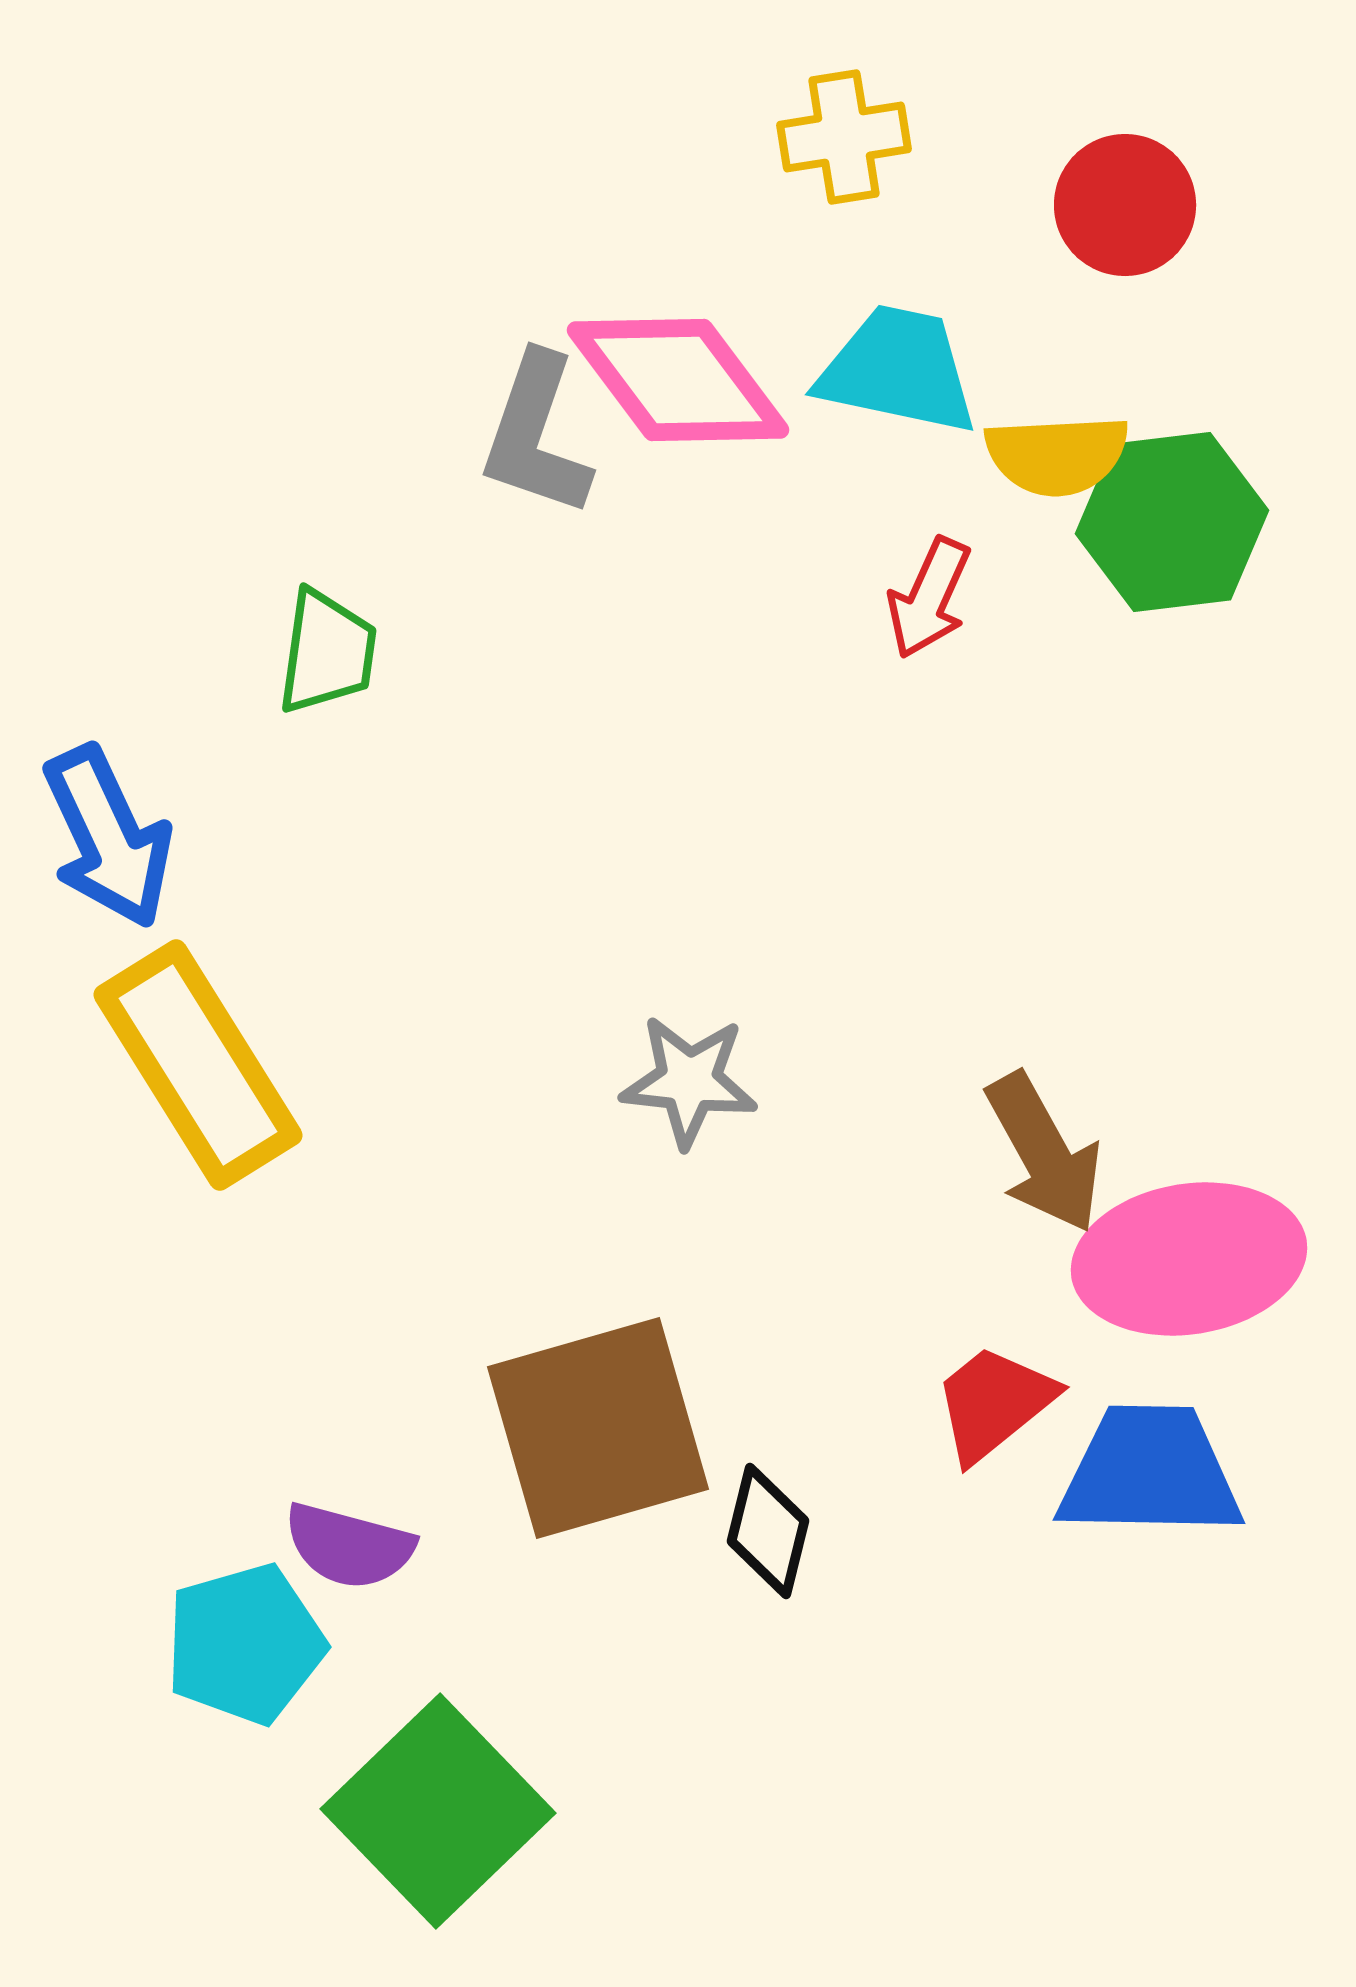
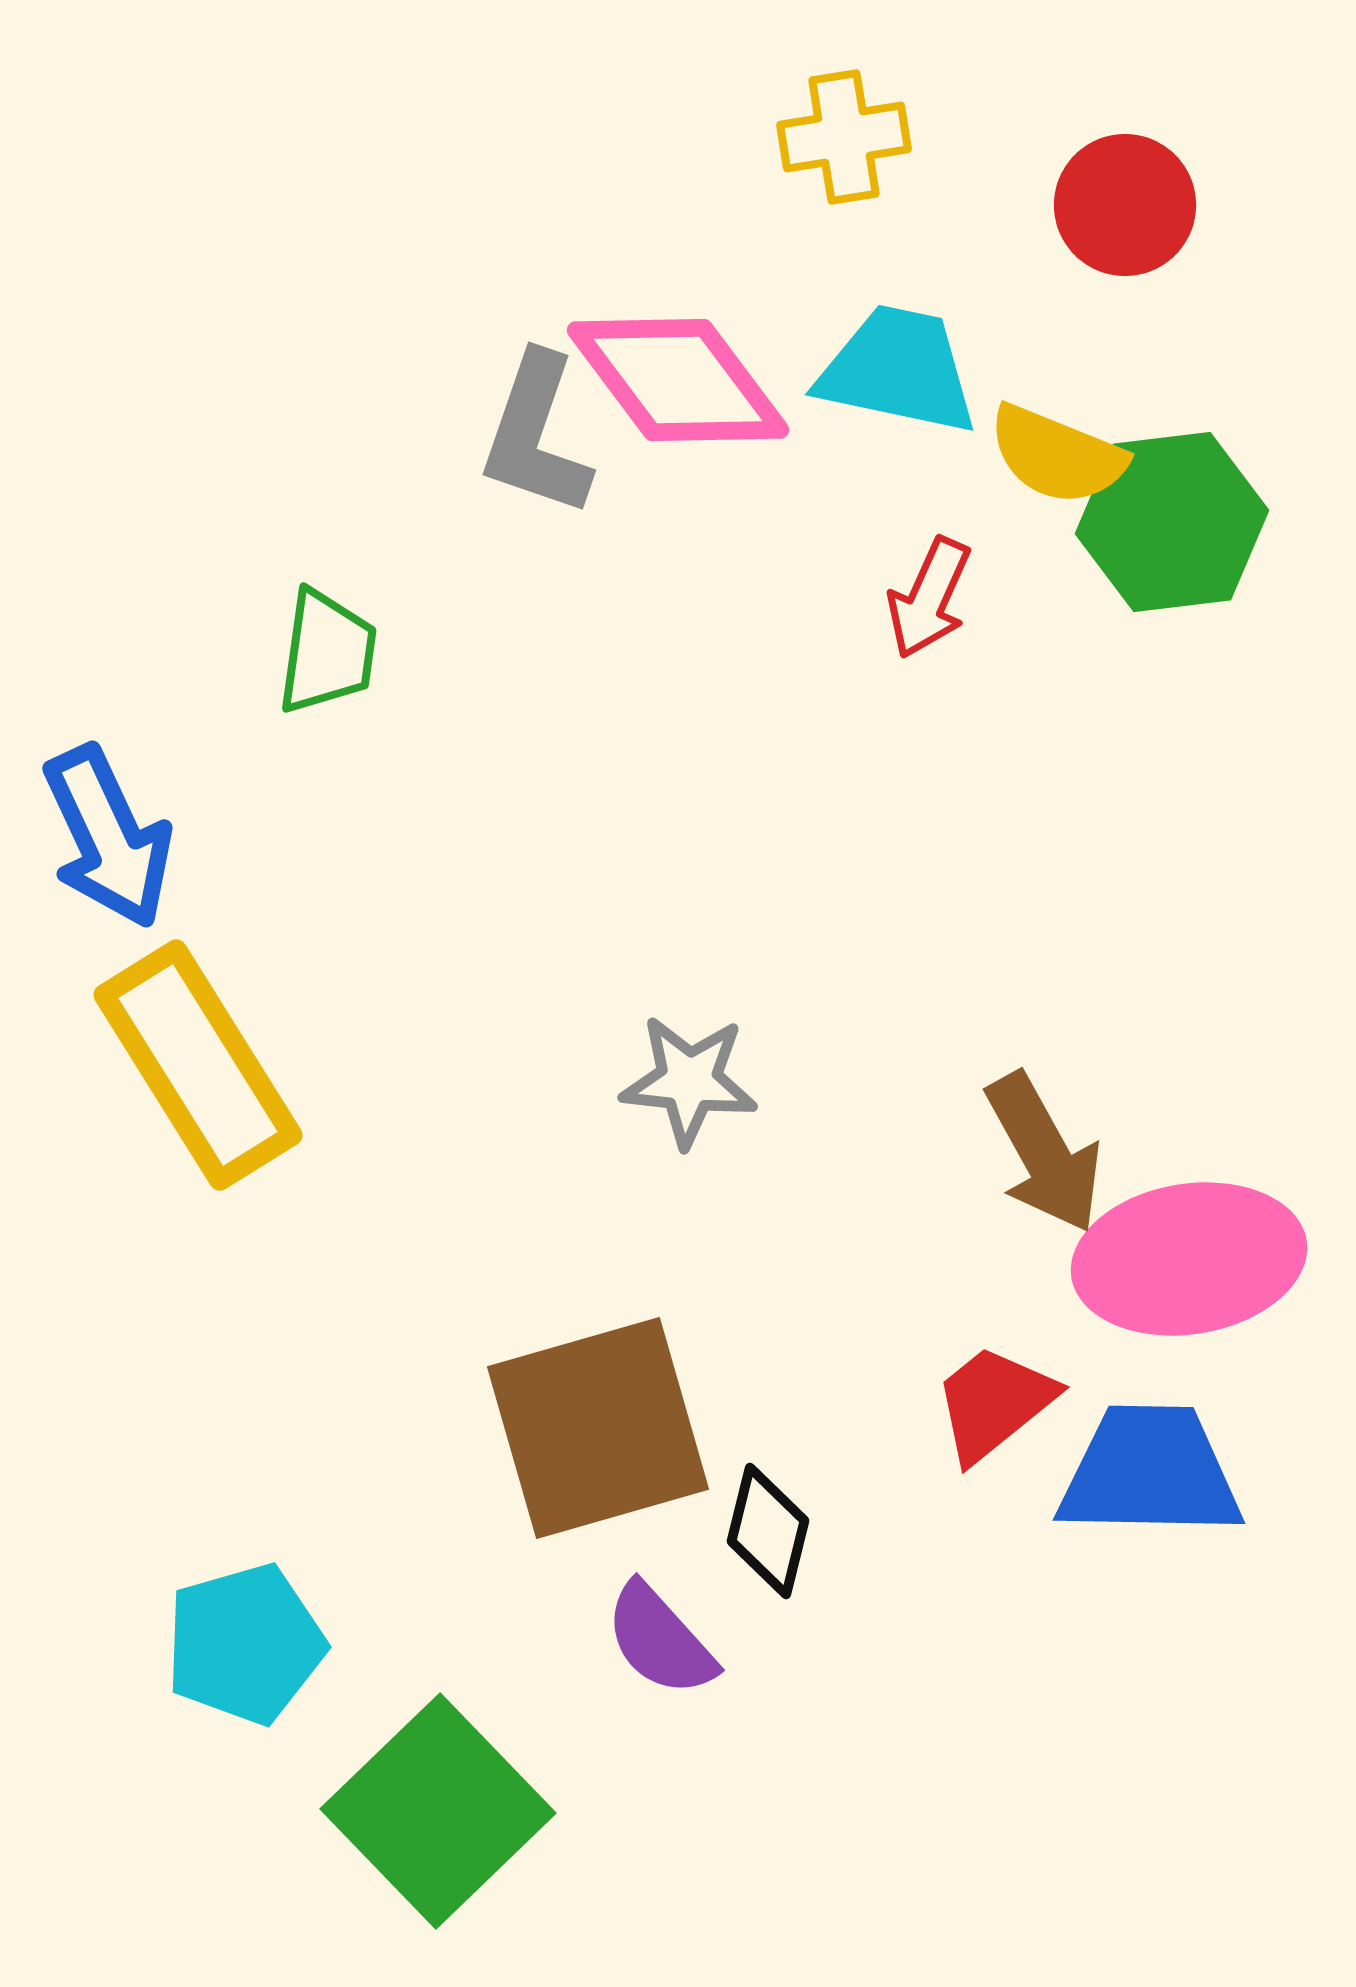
yellow semicircle: rotated 25 degrees clockwise
purple semicircle: moved 311 px right, 94 px down; rotated 33 degrees clockwise
